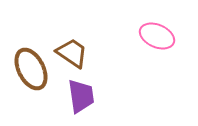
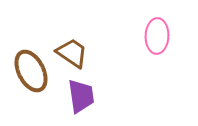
pink ellipse: rotated 68 degrees clockwise
brown ellipse: moved 2 px down
